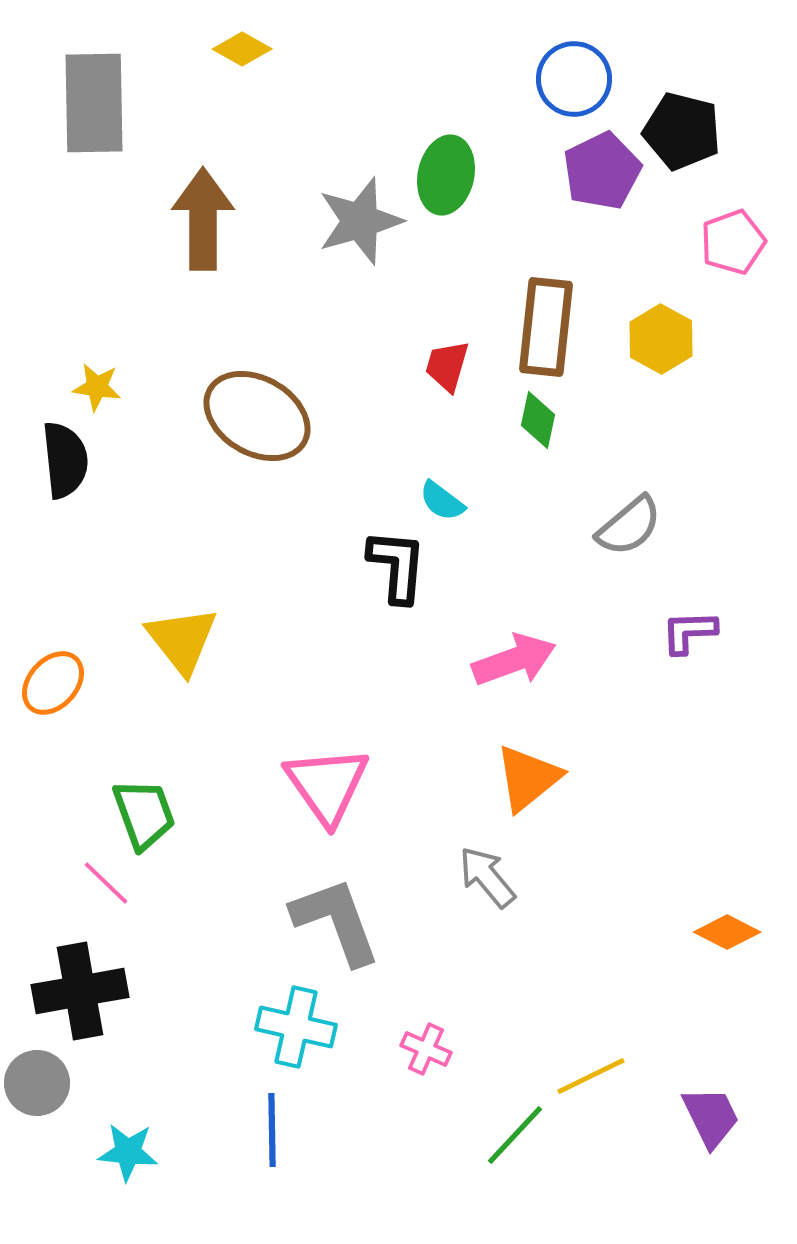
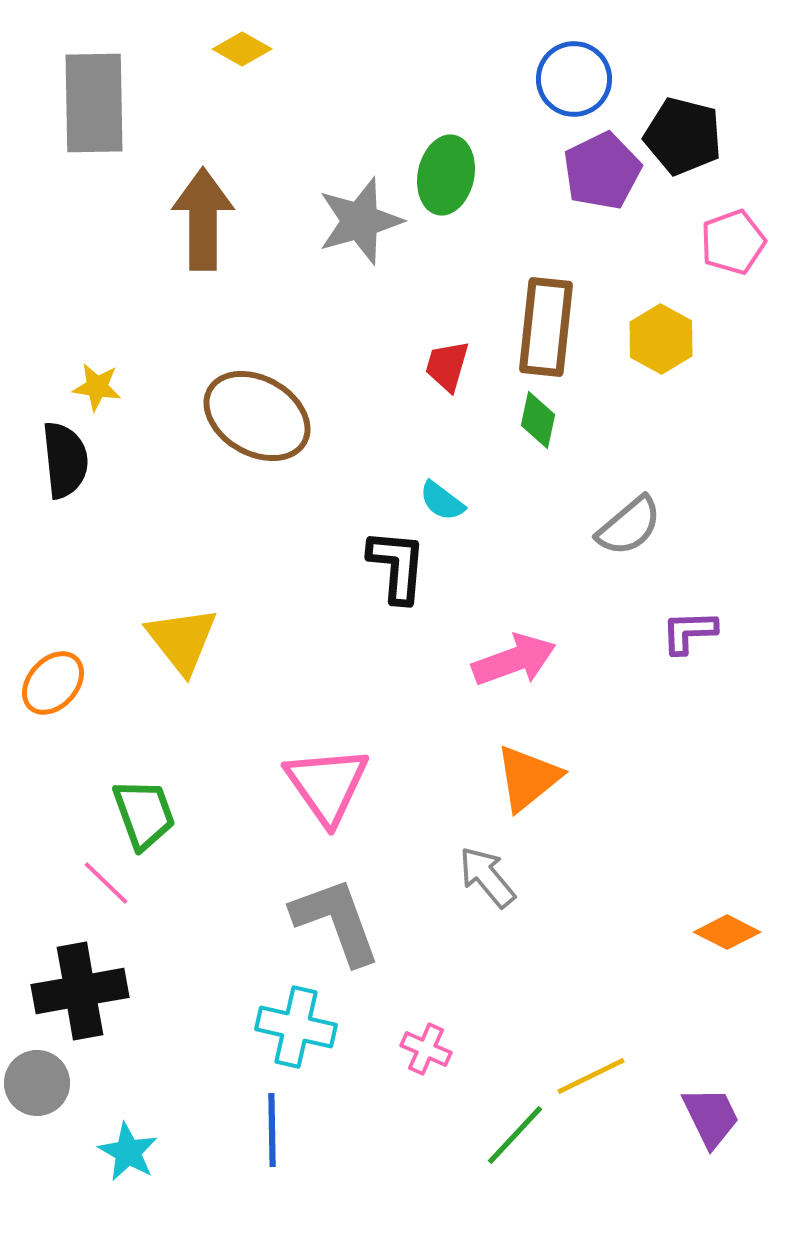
black pentagon: moved 1 px right, 5 px down
cyan star: rotated 24 degrees clockwise
